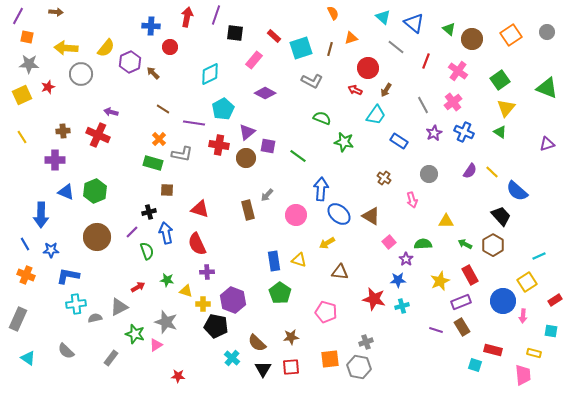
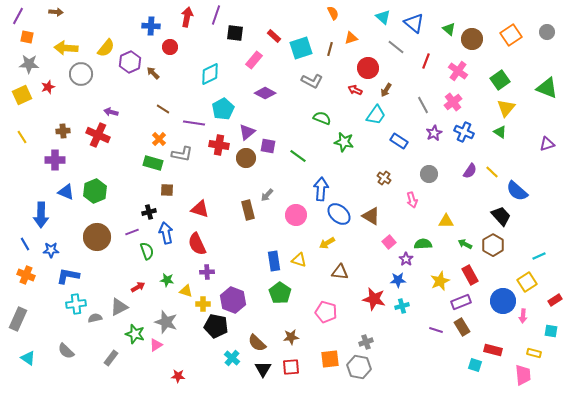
purple line at (132, 232): rotated 24 degrees clockwise
